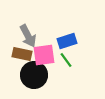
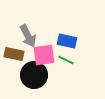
blue rectangle: rotated 30 degrees clockwise
brown rectangle: moved 8 px left
green line: rotated 28 degrees counterclockwise
